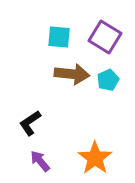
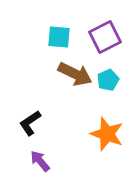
purple square: rotated 32 degrees clockwise
brown arrow: moved 3 px right; rotated 20 degrees clockwise
orange star: moved 12 px right, 24 px up; rotated 16 degrees counterclockwise
